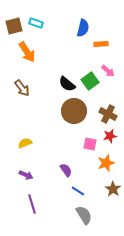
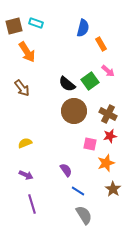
orange rectangle: rotated 64 degrees clockwise
